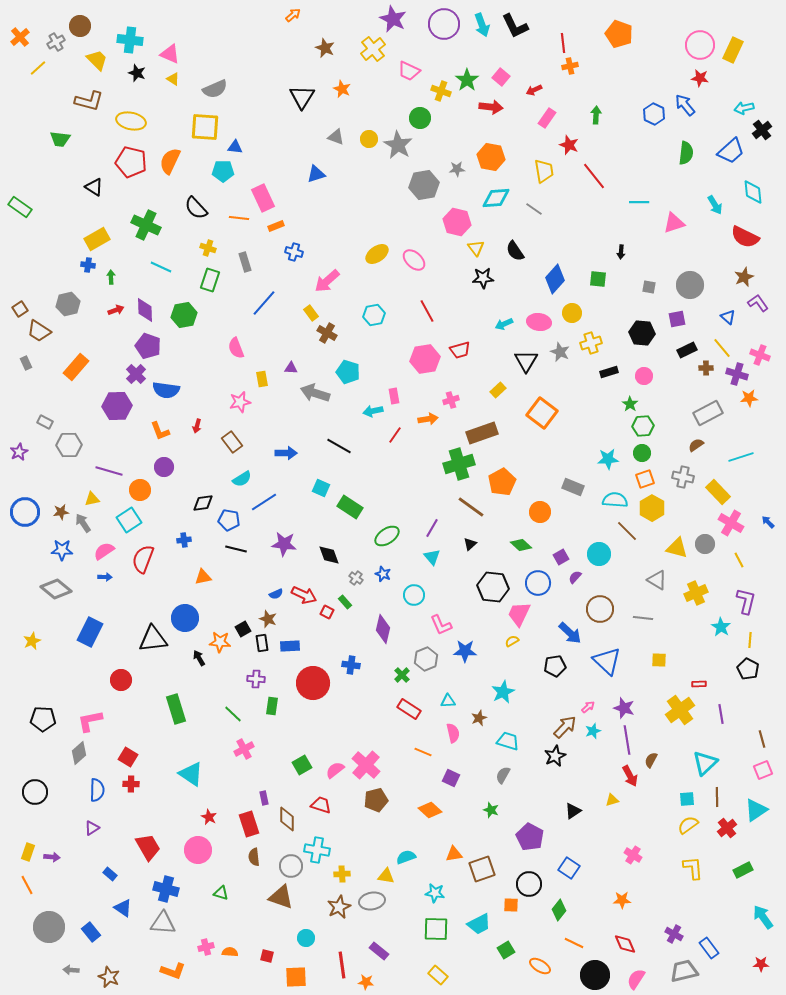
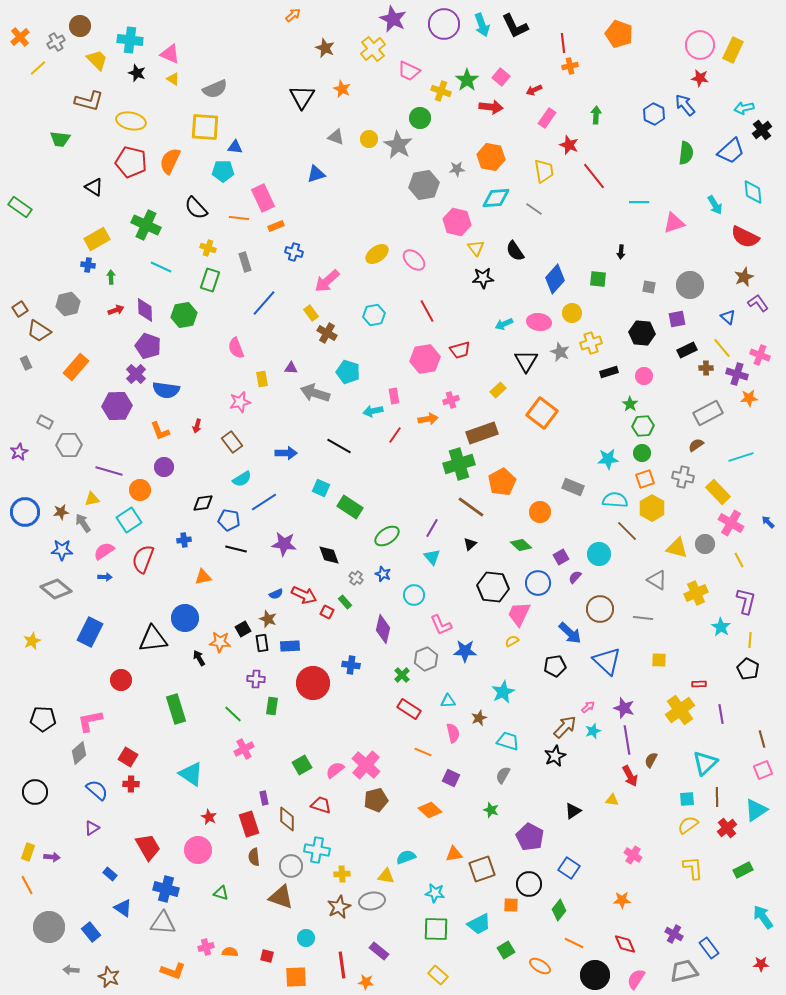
blue semicircle at (97, 790): rotated 50 degrees counterclockwise
yellow triangle at (612, 800): rotated 24 degrees clockwise
